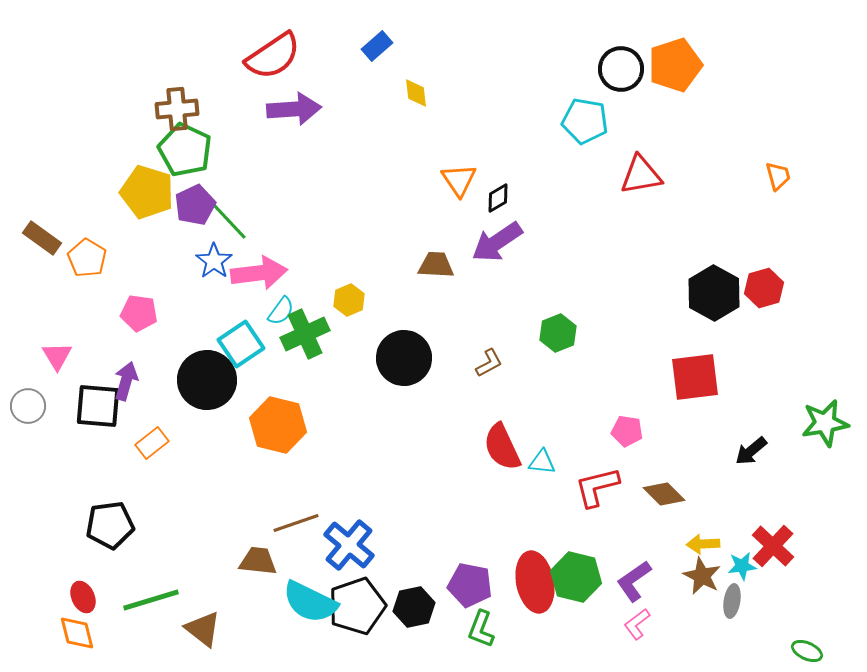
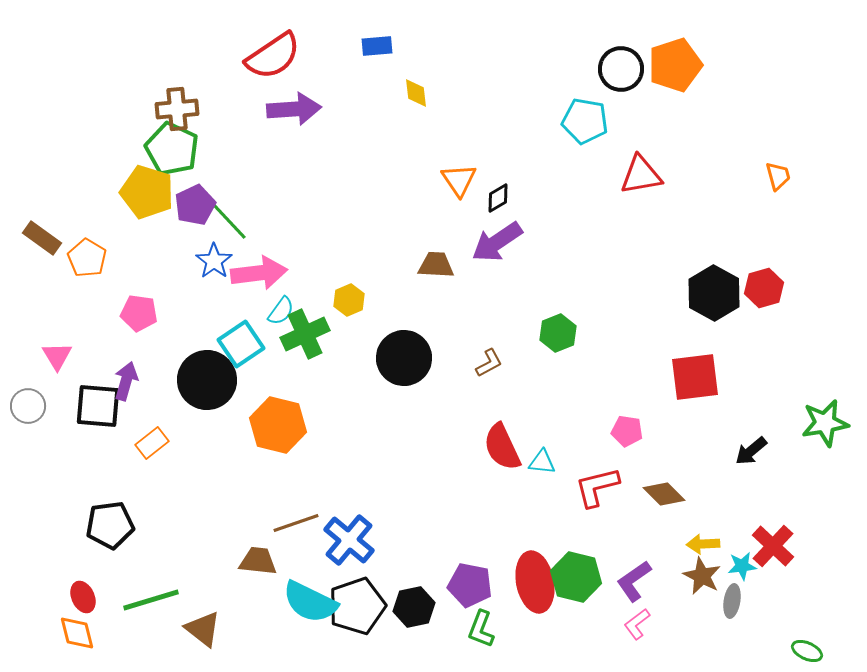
blue rectangle at (377, 46): rotated 36 degrees clockwise
green pentagon at (185, 150): moved 13 px left, 1 px up
blue cross at (349, 545): moved 5 px up
